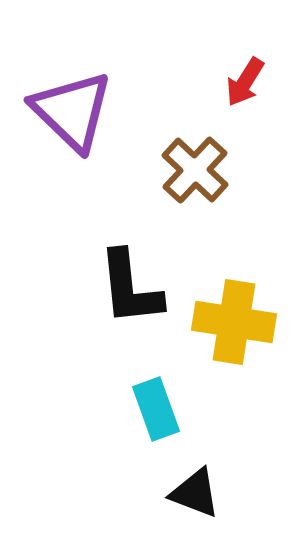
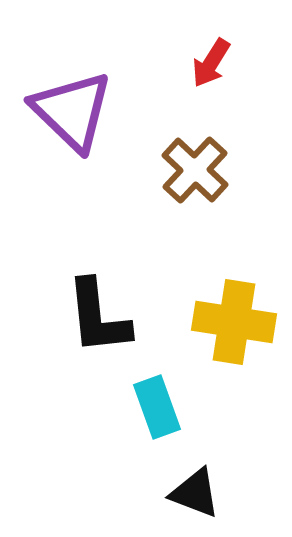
red arrow: moved 34 px left, 19 px up
black L-shape: moved 32 px left, 29 px down
cyan rectangle: moved 1 px right, 2 px up
